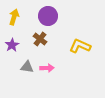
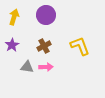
purple circle: moved 2 px left, 1 px up
brown cross: moved 4 px right, 7 px down; rotated 24 degrees clockwise
yellow L-shape: rotated 45 degrees clockwise
pink arrow: moved 1 px left, 1 px up
